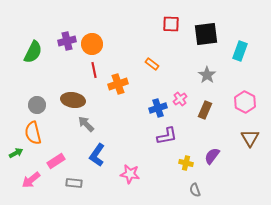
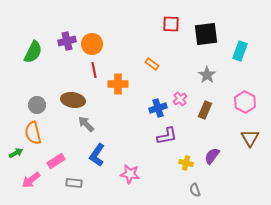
orange cross: rotated 18 degrees clockwise
